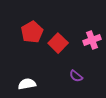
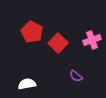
red pentagon: rotated 15 degrees counterclockwise
